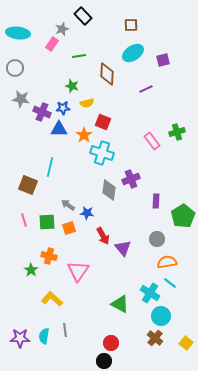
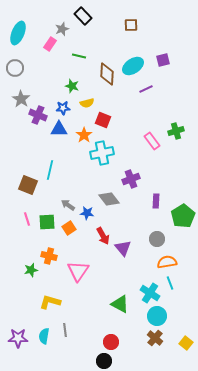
cyan ellipse at (18, 33): rotated 75 degrees counterclockwise
pink rectangle at (52, 44): moved 2 px left
cyan ellipse at (133, 53): moved 13 px down
green line at (79, 56): rotated 24 degrees clockwise
gray star at (21, 99): rotated 24 degrees clockwise
purple cross at (42, 112): moved 4 px left, 3 px down
red square at (103, 122): moved 2 px up
green cross at (177, 132): moved 1 px left, 1 px up
cyan cross at (102, 153): rotated 30 degrees counterclockwise
cyan line at (50, 167): moved 3 px down
gray diamond at (109, 190): moved 9 px down; rotated 45 degrees counterclockwise
pink line at (24, 220): moved 3 px right, 1 px up
orange square at (69, 228): rotated 16 degrees counterclockwise
green star at (31, 270): rotated 24 degrees clockwise
cyan line at (170, 283): rotated 32 degrees clockwise
yellow L-shape at (52, 299): moved 2 px left, 3 px down; rotated 25 degrees counterclockwise
cyan circle at (161, 316): moved 4 px left
purple star at (20, 338): moved 2 px left
red circle at (111, 343): moved 1 px up
